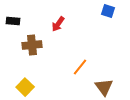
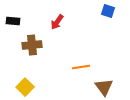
red arrow: moved 1 px left, 2 px up
orange line: moved 1 px right; rotated 42 degrees clockwise
